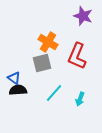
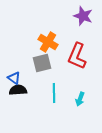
cyan line: rotated 42 degrees counterclockwise
